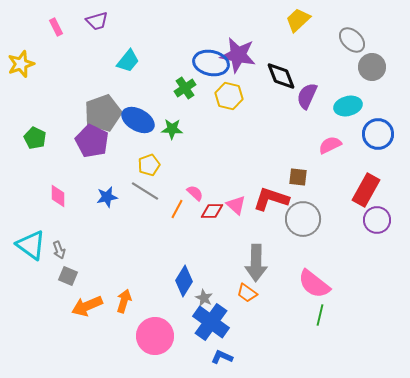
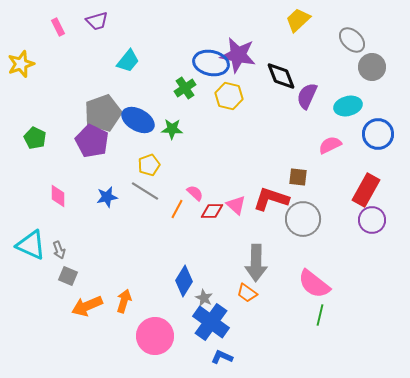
pink rectangle at (56, 27): moved 2 px right
purple circle at (377, 220): moved 5 px left
cyan triangle at (31, 245): rotated 12 degrees counterclockwise
